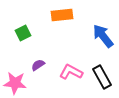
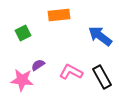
orange rectangle: moved 3 px left
blue arrow: moved 3 px left; rotated 15 degrees counterclockwise
pink star: moved 7 px right, 3 px up
